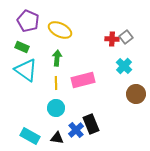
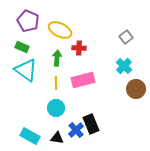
red cross: moved 33 px left, 9 px down
brown circle: moved 5 px up
